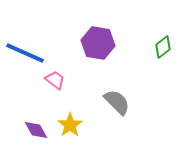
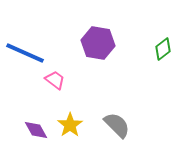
green diamond: moved 2 px down
gray semicircle: moved 23 px down
